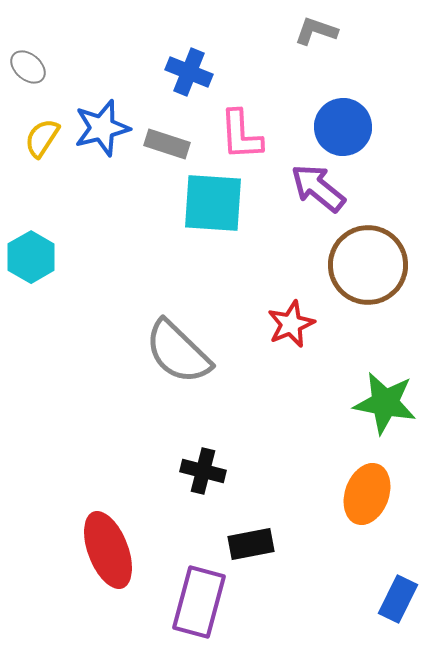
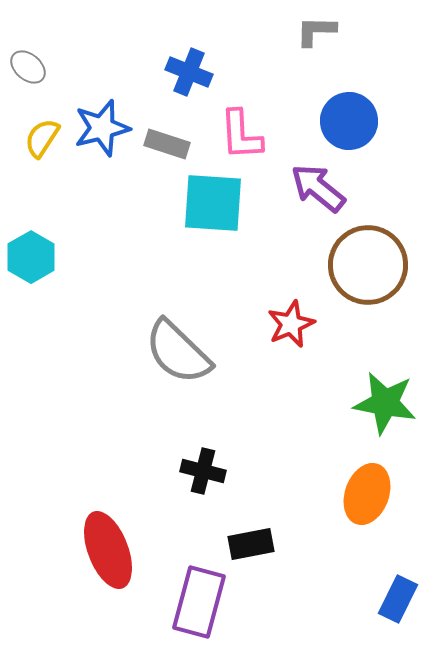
gray L-shape: rotated 18 degrees counterclockwise
blue circle: moved 6 px right, 6 px up
